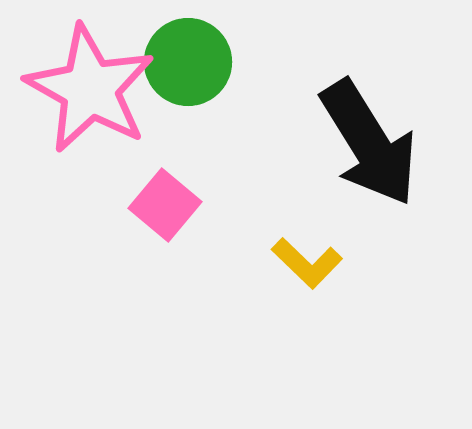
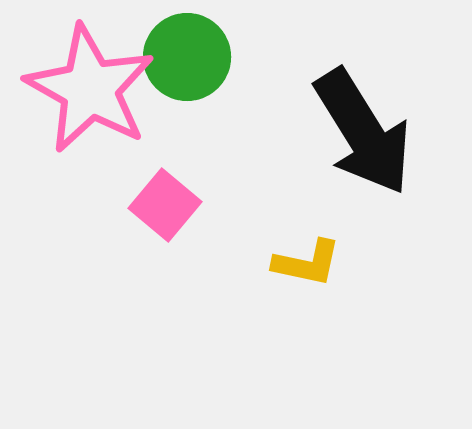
green circle: moved 1 px left, 5 px up
black arrow: moved 6 px left, 11 px up
yellow L-shape: rotated 32 degrees counterclockwise
